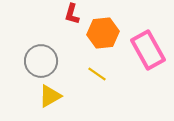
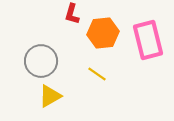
pink rectangle: moved 10 px up; rotated 15 degrees clockwise
